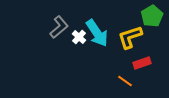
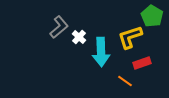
green pentagon: rotated 10 degrees counterclockwise
cyan arrow: moved 4 px right, 19 px down; rotated 32 degrees clockwise
